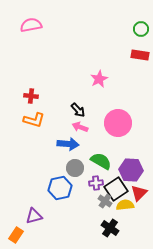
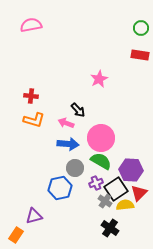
green circle: moved 1 px up
pink circle: moved 17 px left, 15 px down
pink arrow: moved 14 px left, 4 px up
purple cross: rotated 16 degrees counterclockwise
